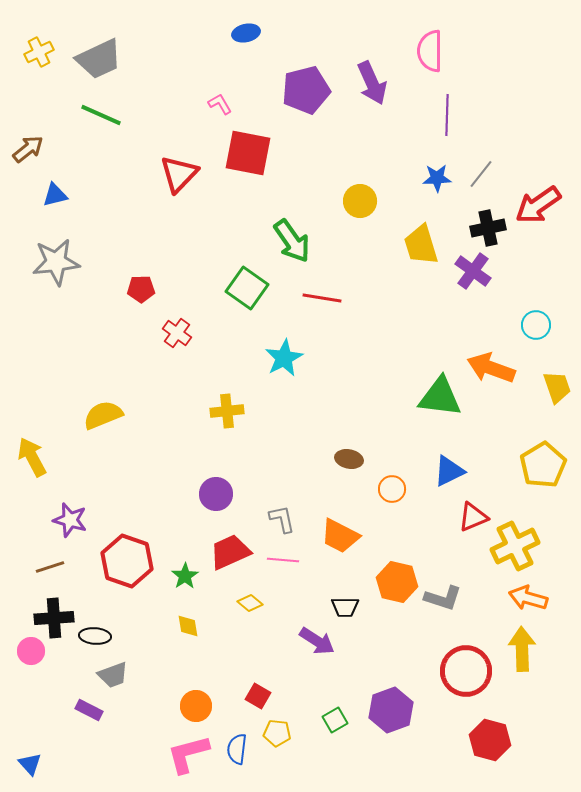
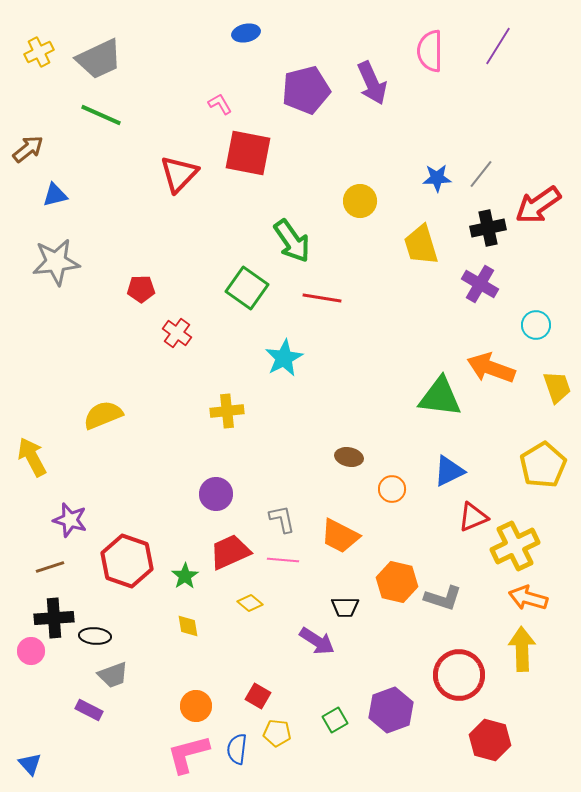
purple line at (447, 115): moved 51 px right, 69 px up; rotated 30 degrees clockwise
purple cross at (473, 271): moved 7 px right, 13 px down; rotated 6 degrees counterclockwise
brown ellipse at (349, 459): moved 2 px up
red circle at (466, 671): moved 7 px left, 4 px down
